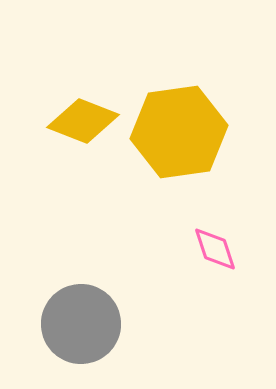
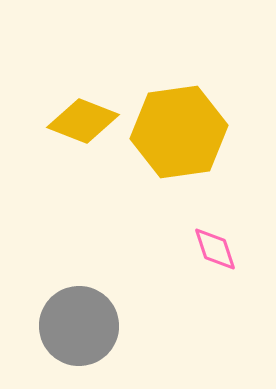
gray circle: moved 2 px left, 2 px down
